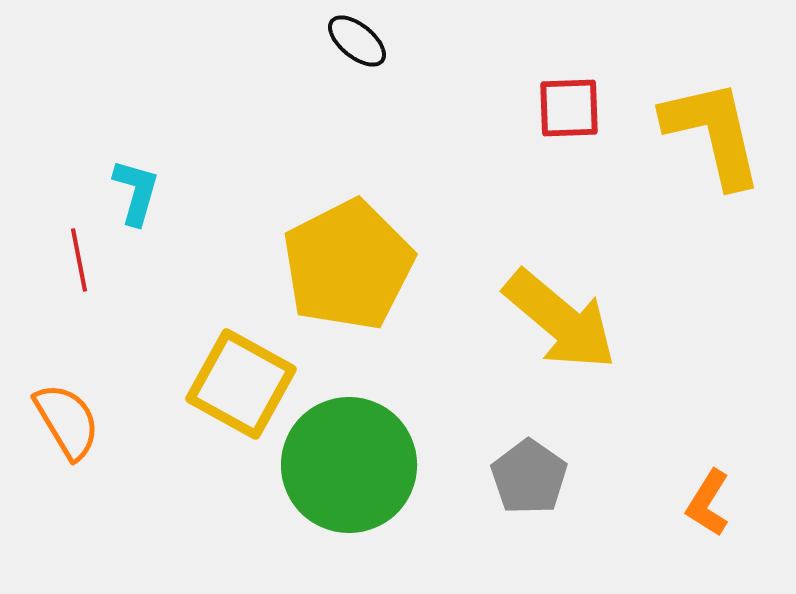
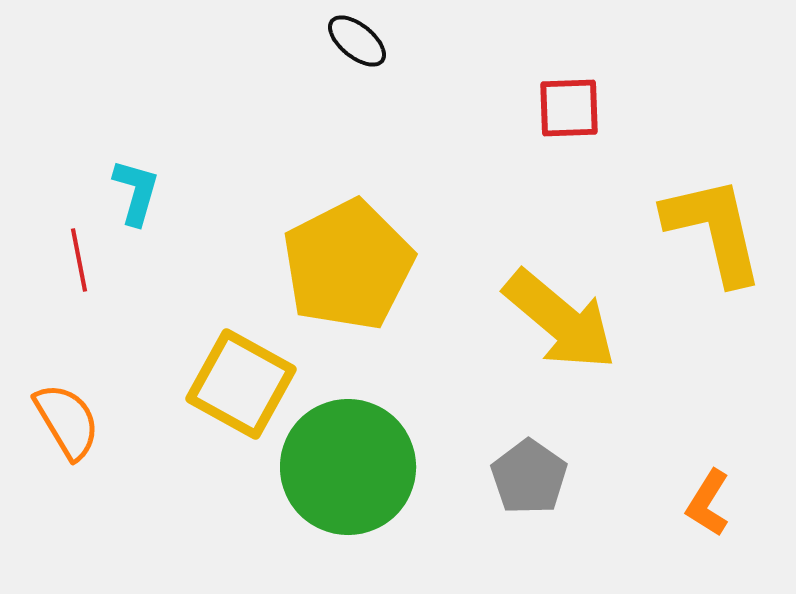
yellow L-shape: moved 1 px right, 97 px down
green circle: moved 1 px left, 2 px down
